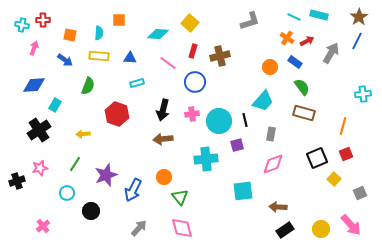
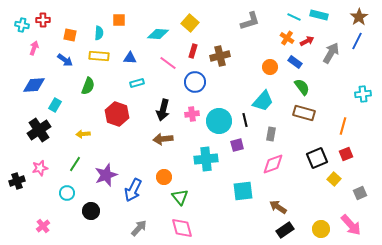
brown arrow at (278, 207): rotated 30 degrees clockwise
